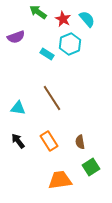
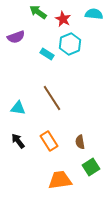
cyan semicircle: moved 7 px right, 5 px up; rotated 42 degrees counterclockwise
